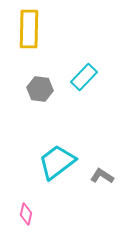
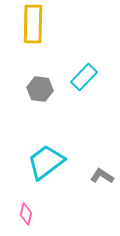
yellow rectangle: moved 4 px right, 5 px up
cyan trapezoid: moved 11 px left
